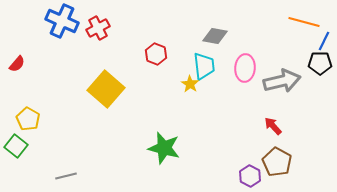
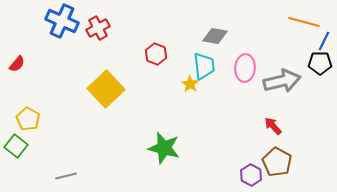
yellow square: rotated 6 degrees clockwise
purple hexagon: moved 1 px right, 1 px up
